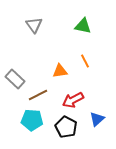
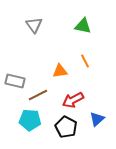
gray rectangle: moved 2 px down; rotated 30 degrees counterclockwise
cyan pentagon: moved 2 px left
